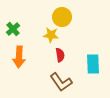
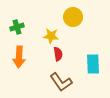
yellow circle: moved 11 px right
green cross: moved 4 px right, 2 px up; rotated 24 degrees clockwise
yellow star: moved 1 px down
red semicircle: moved 2 px left, 1 px up
